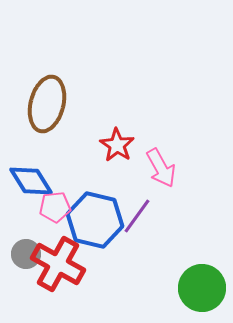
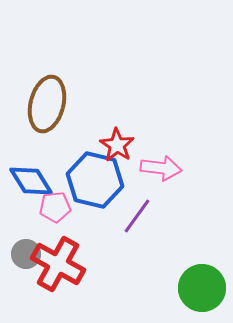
pink arrow: rotated 54 degrees counterclockwise
blue hexagon: moved 40 px up
